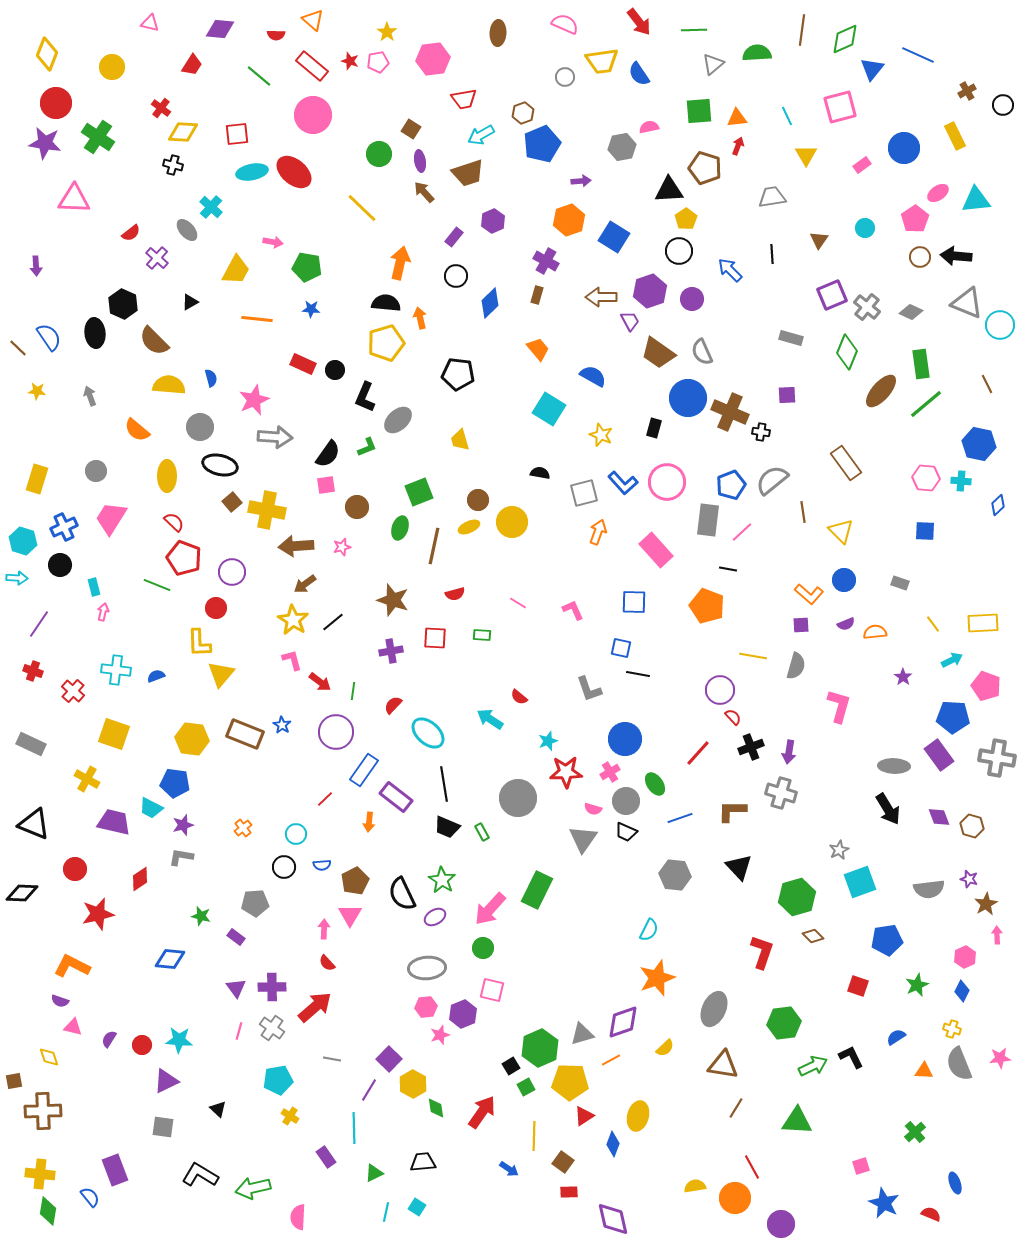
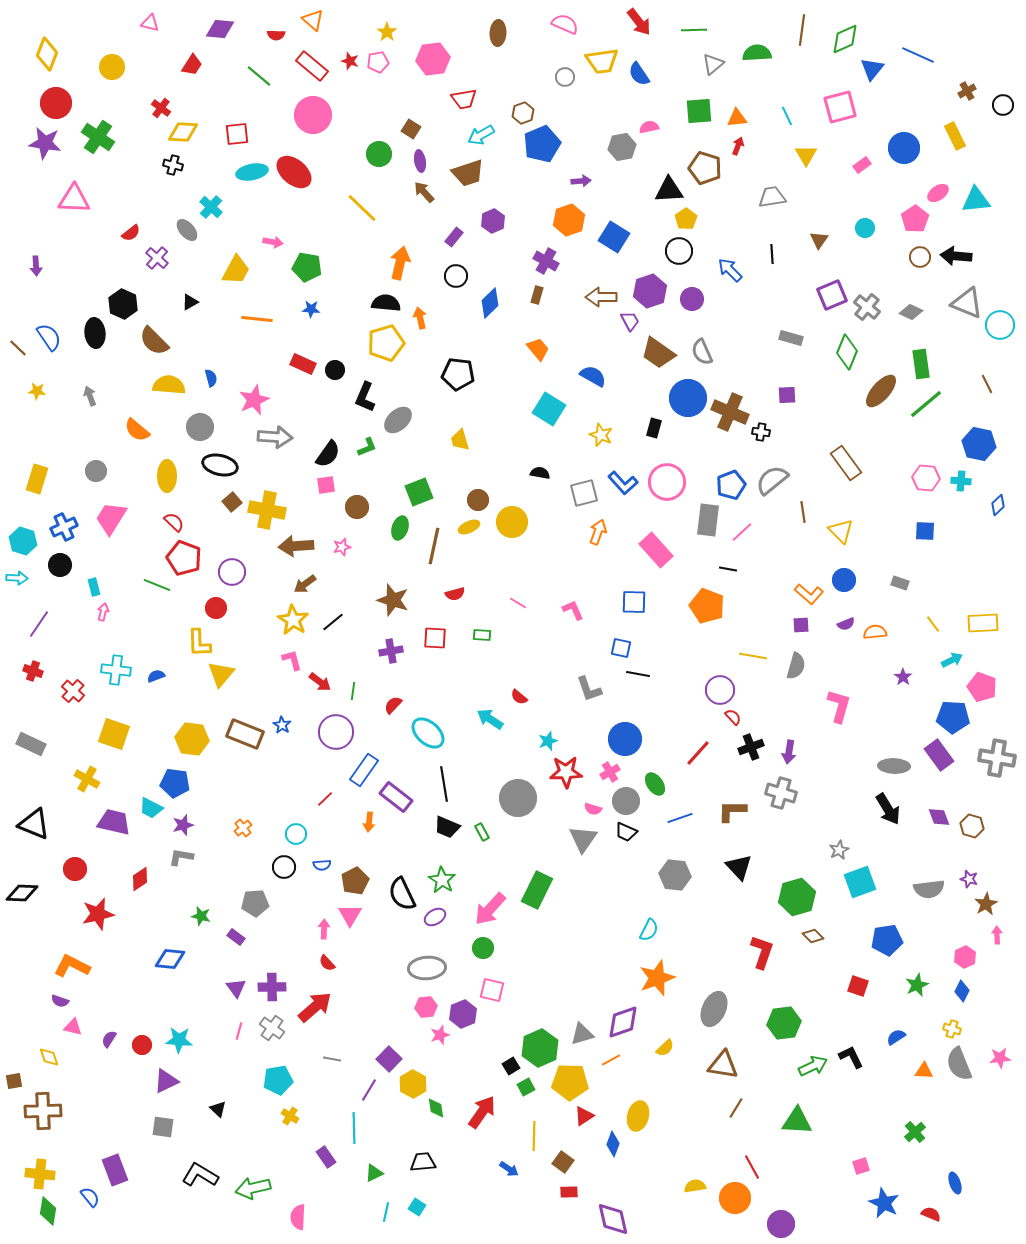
pink pentagon at (986, 686): moved 4 px left, 1 px down
